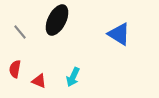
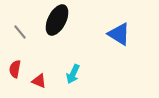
cyan arrow: moved 3 px up
